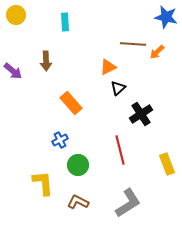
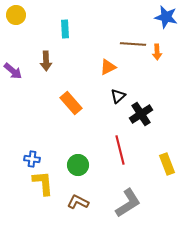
cyan rectangle: moved 7 px down
orange arrow: rotated 49 degrees counterclockwise
black triangle: moved 8 px down
blue cross: moved 28 px left, 19 px down; rotated 35 degrees clockwise
